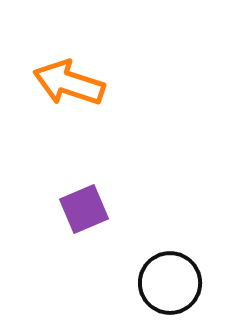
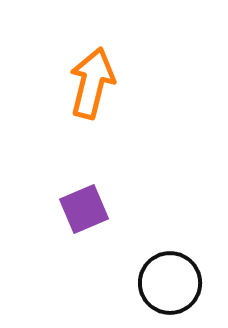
orange arrow: moved 23 px right; rotated 86 degrees clockwise
